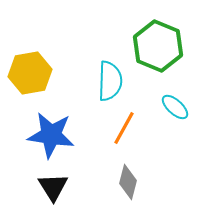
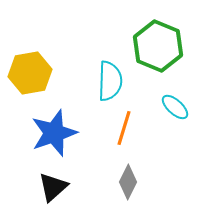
orange line: rotated 12 degrees counterclockwise
blue star: moved 3 px right, 2 px up; rotated 27 degrees counterclockwise
gray diamond: rotated 12 degrees clockwise
black triangle: rotated 20 degrees clockwise
